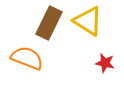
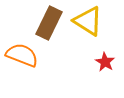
orange semicircle: moved 5 px left, 3 px up
red star: moved 1 px up; rotated 18 degrees clockwise
